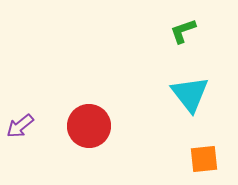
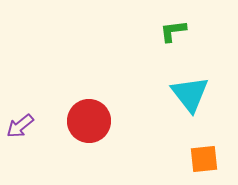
green L-shape: moved 10 px left; rotated 12 degrees clockwise
red circle: moved 5 px up
